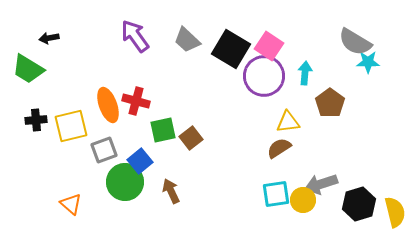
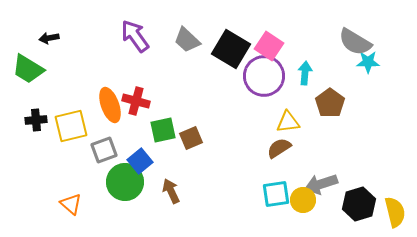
orange ellipse: moved 2 px right
brown square: rotated 15 degrees clockwise
